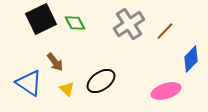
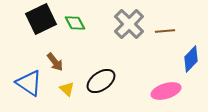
gray cross: rotated 12 degrees counterclockwise
brown line: rotated 42 degrees clockwise
